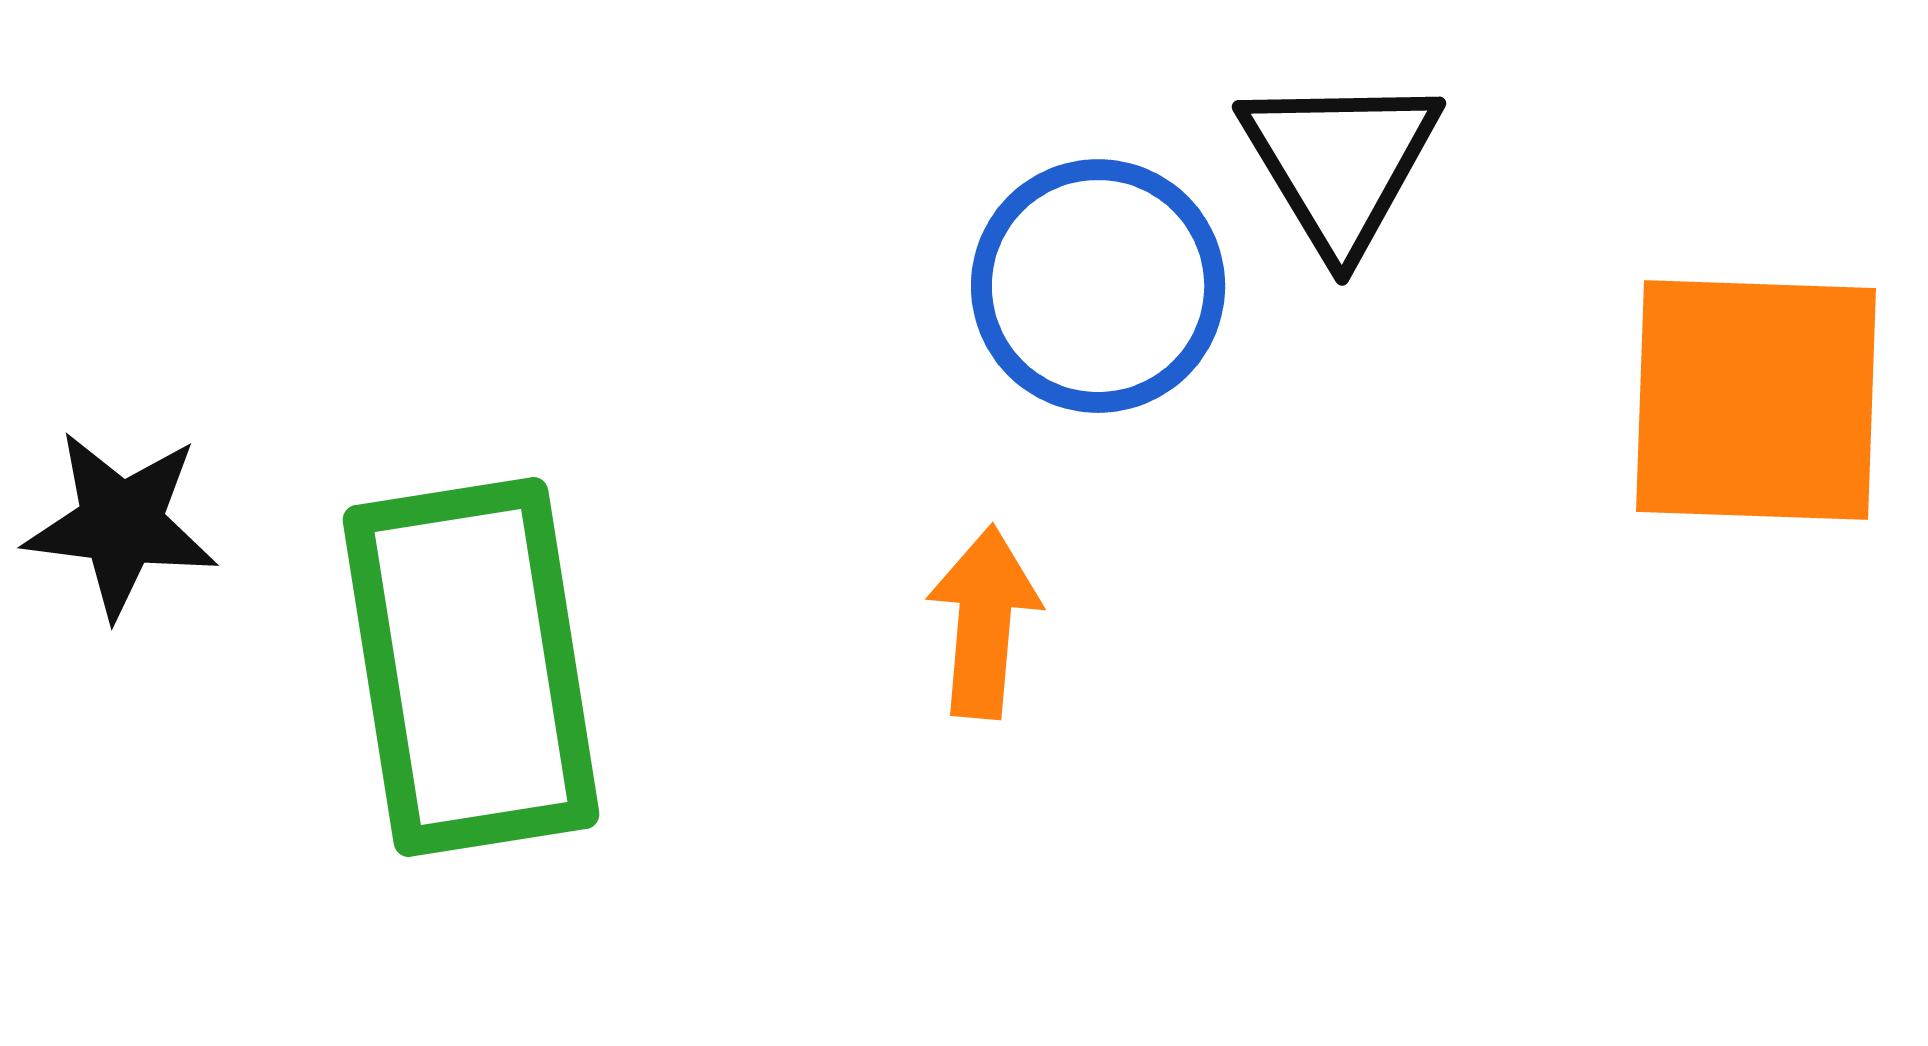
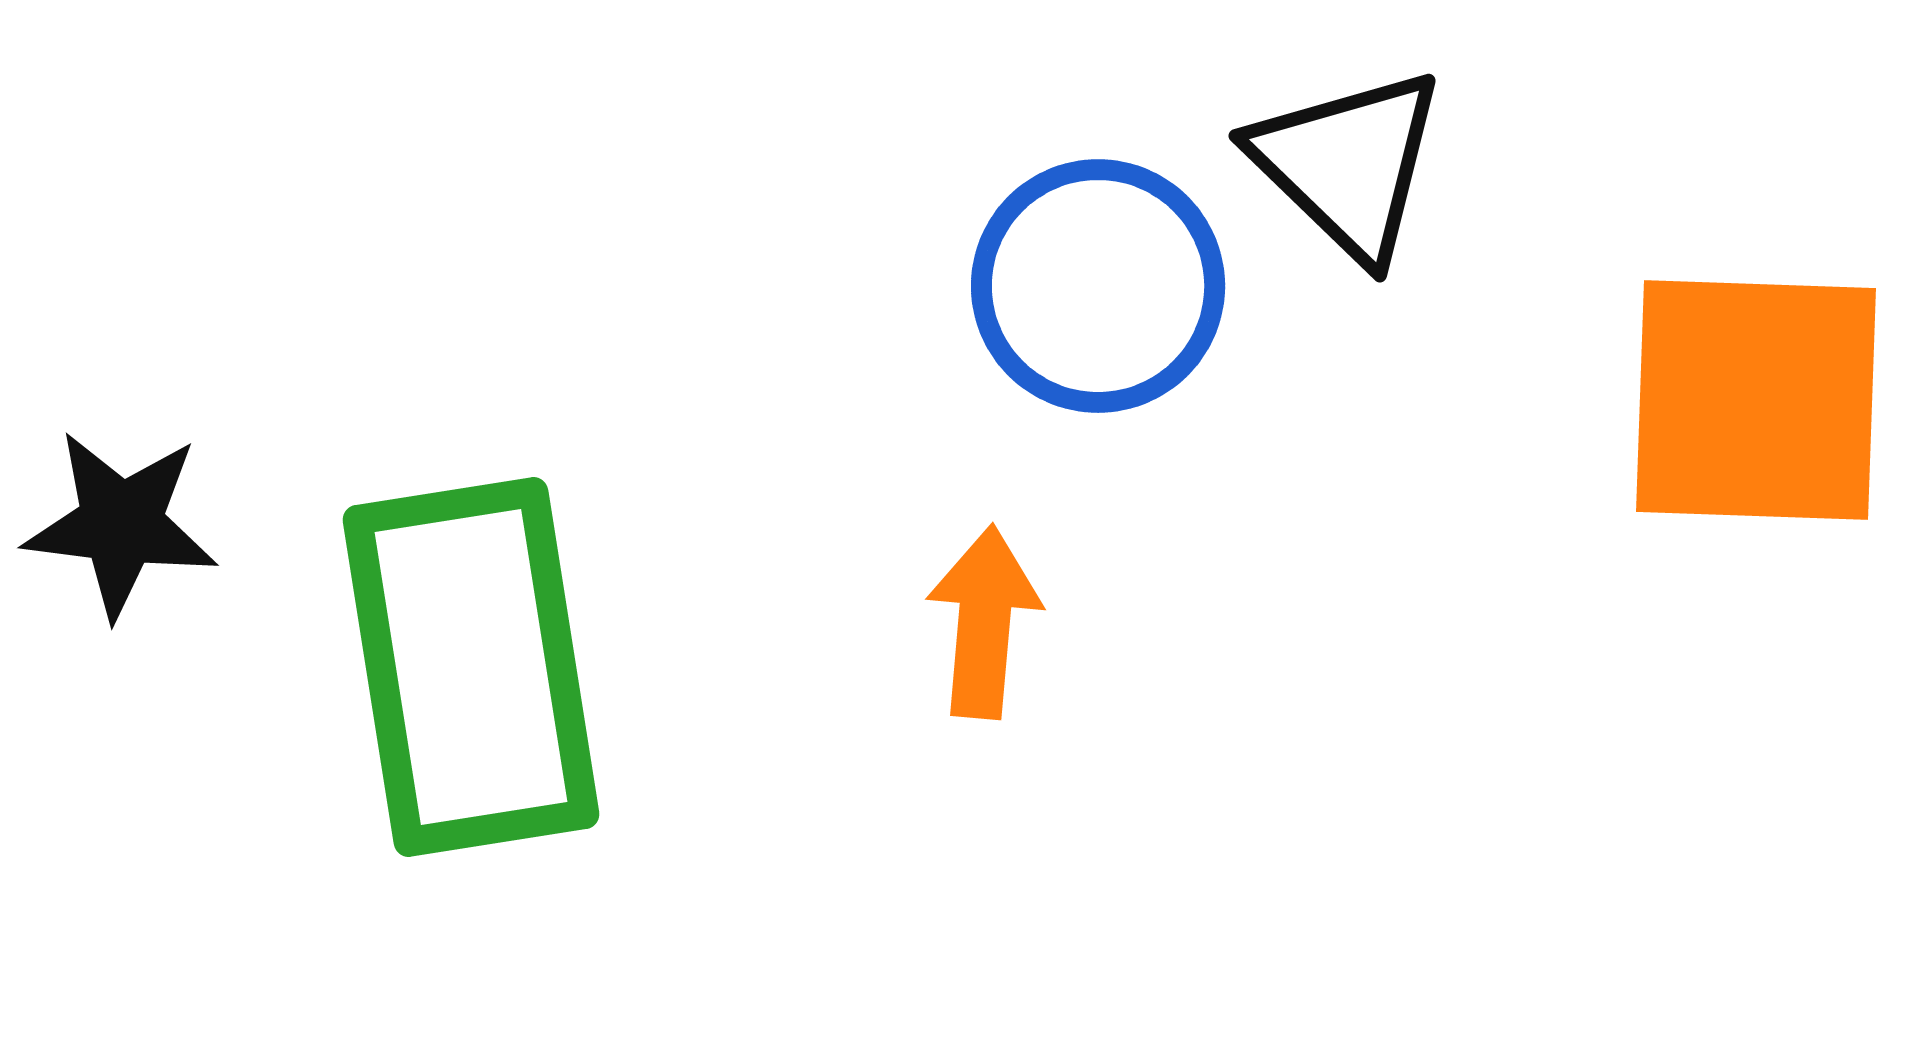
black triangle: moved 8 px right, 1 px down; rotated 15 degrees counterclockwise
